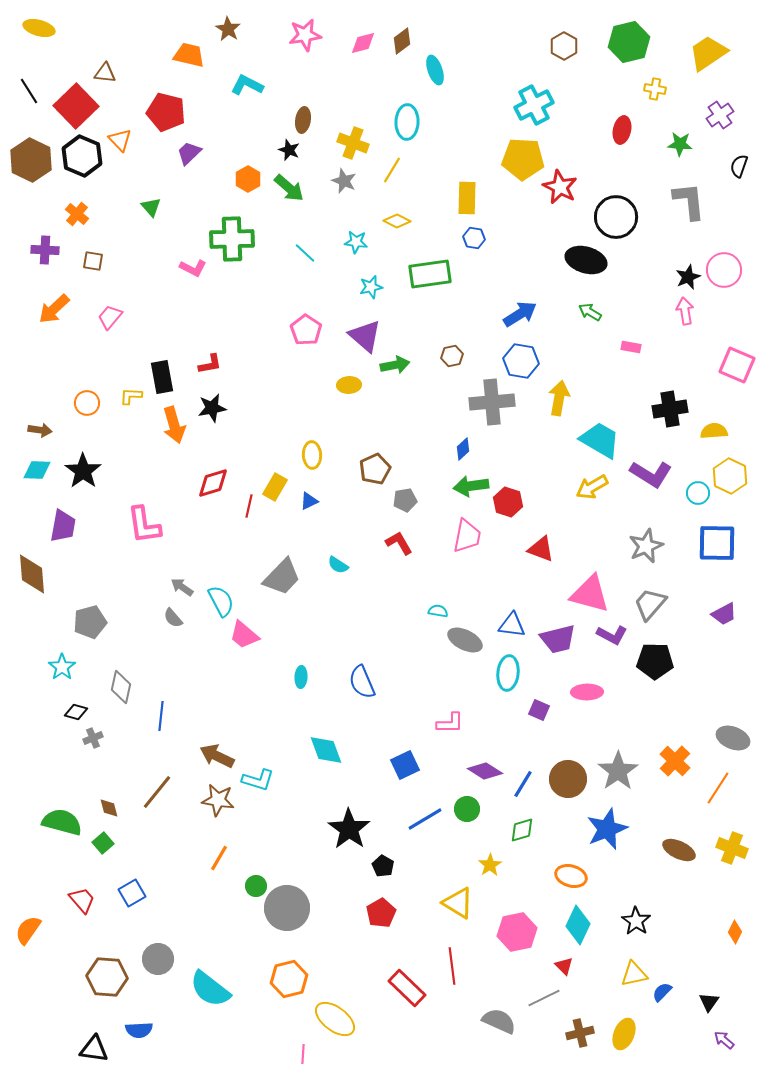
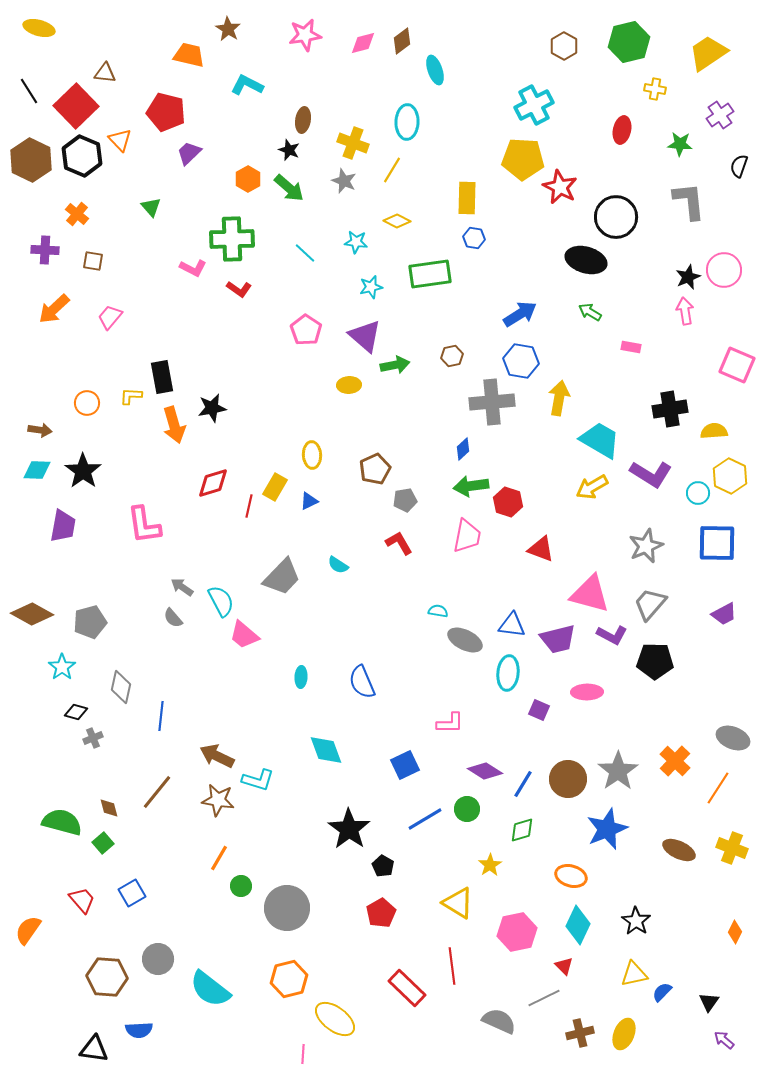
red L-shape at (210, 364): moved 29 px right, 75 px up; rotated 45 degrees clockwise
brown diamond at (32, 574): moved 40 px down; rotated 57 degrees counterclockwise
green circle at (256, 886): moved 15 px left
